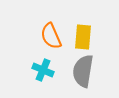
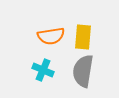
orange semicircle: rotated 76 degrees counterclockwise
